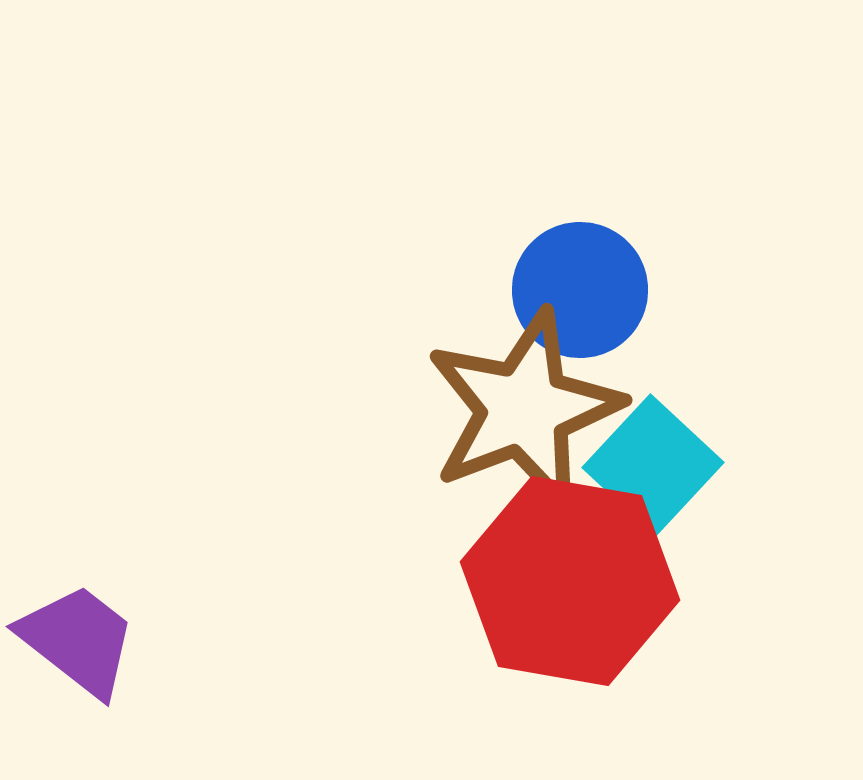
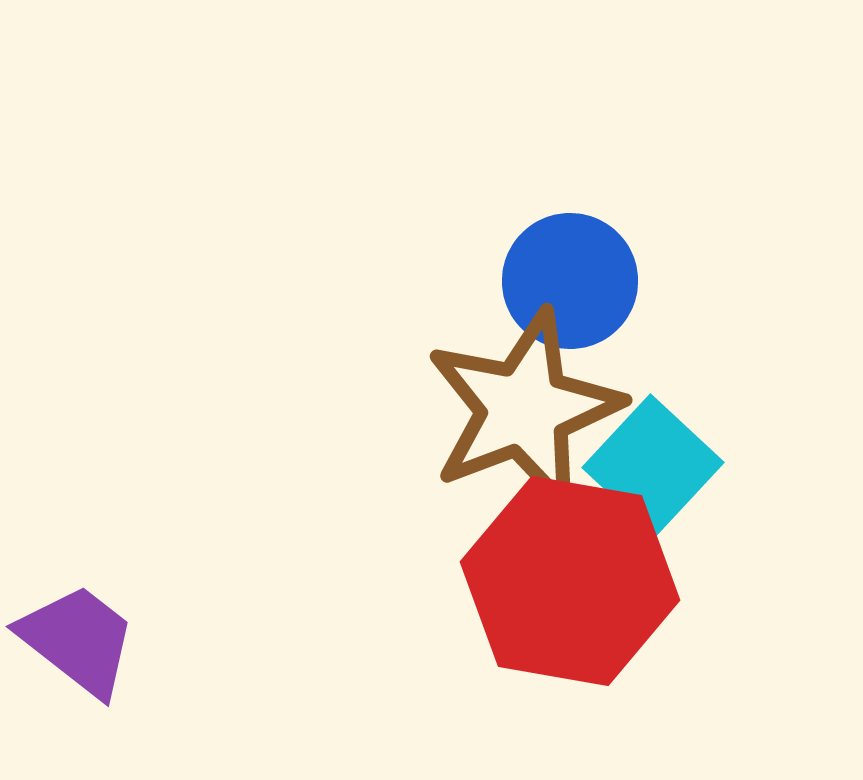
blue circle: moved 10 px left, 9 px up
